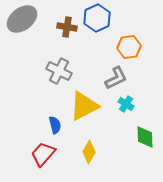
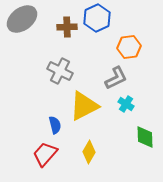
brown cross: rotated 12 degrees counterclockwise
gray cross: moved 1 px right
red trapezoid: moved 2 px right
